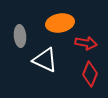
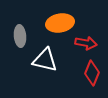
white triangle: rotated 12 degrees counterclockwise
red diamond: moved 2 px right, 1 px up
